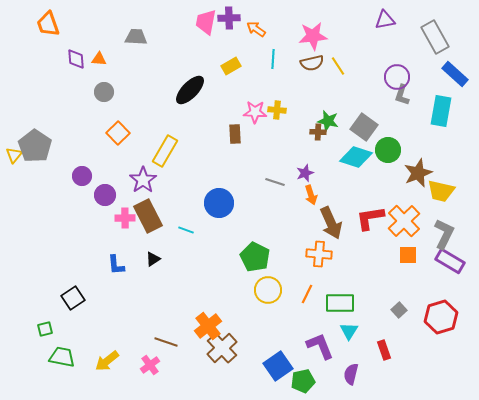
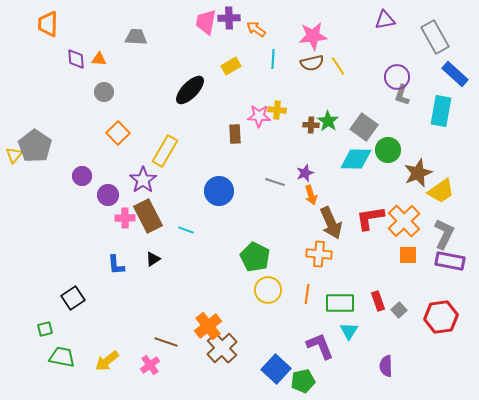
orange trapezoid at (48, 24): rotated 20 degrees clockwise
pink star at (255, 112): moved 4 px right, 4 px down
green star at (328, 121): rotated 20 degrees clockwise
brown cross at (318, 132): moved 7 px left, 7 px up
cyan diamond at (356, 157): moved 2 px down; rotated 16 degrees counterclockwise
yellow trapezoid at (441, 191): rotated 48 degrees counterclockwise
purple circle at (105, 195): moved 3 px right
blue circle at (219, 203): moved 12 px up
purple rectangle at (450, 261): rotated 20 degrees counterclockwise
orange line at (307, 294): rotated 18 degrees counterclockwise
red hexagon at (441, 317): rotated 8 degrees clockwise
red rectangle at (384, 350): moved 6 px left, 49 px up
blue square at (278, 366): moved 2 px left, 3 px down; rotated 12 degrees counterclockwise
purple semicircle at (351, 374): moved 35 px right, 8 px up; rotated 15 degrees counterclockwise
